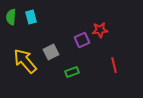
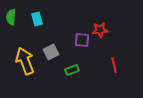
cyan rectangle: moved 6 px right, 2 px down
purple square: rotated 28 degrees clockwise
yellow arrow: rotated 20 degrees clockwise
green rectangle: moved 2 px up
